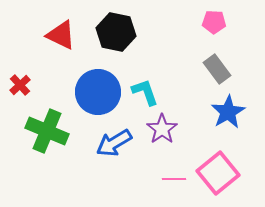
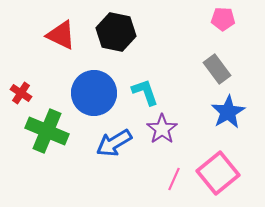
pink pentagon: moved 9 px right, 3 px up
red cross: moved 1 px right, 8 px down; rotated 15 degrees counterclockwise
blue circle: moved 4 px left, 1 px down
pink line: rotated 65 degrees counterclockwise
